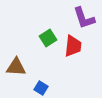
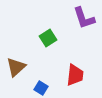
red trapezoid: moved 2 px right, 29 px down
brown triangle: rotated 45 degrees counterclockwise
